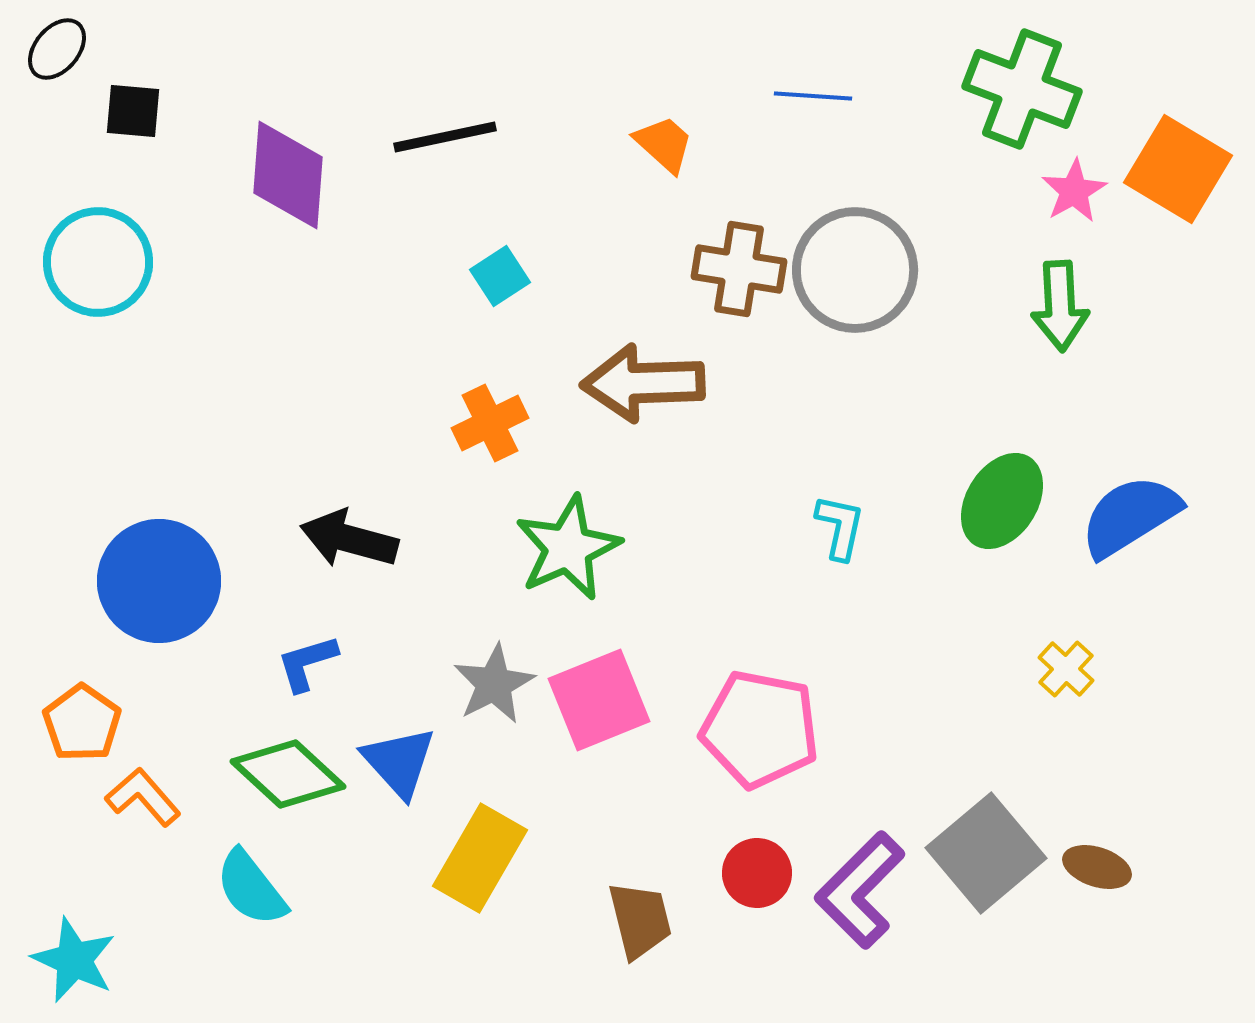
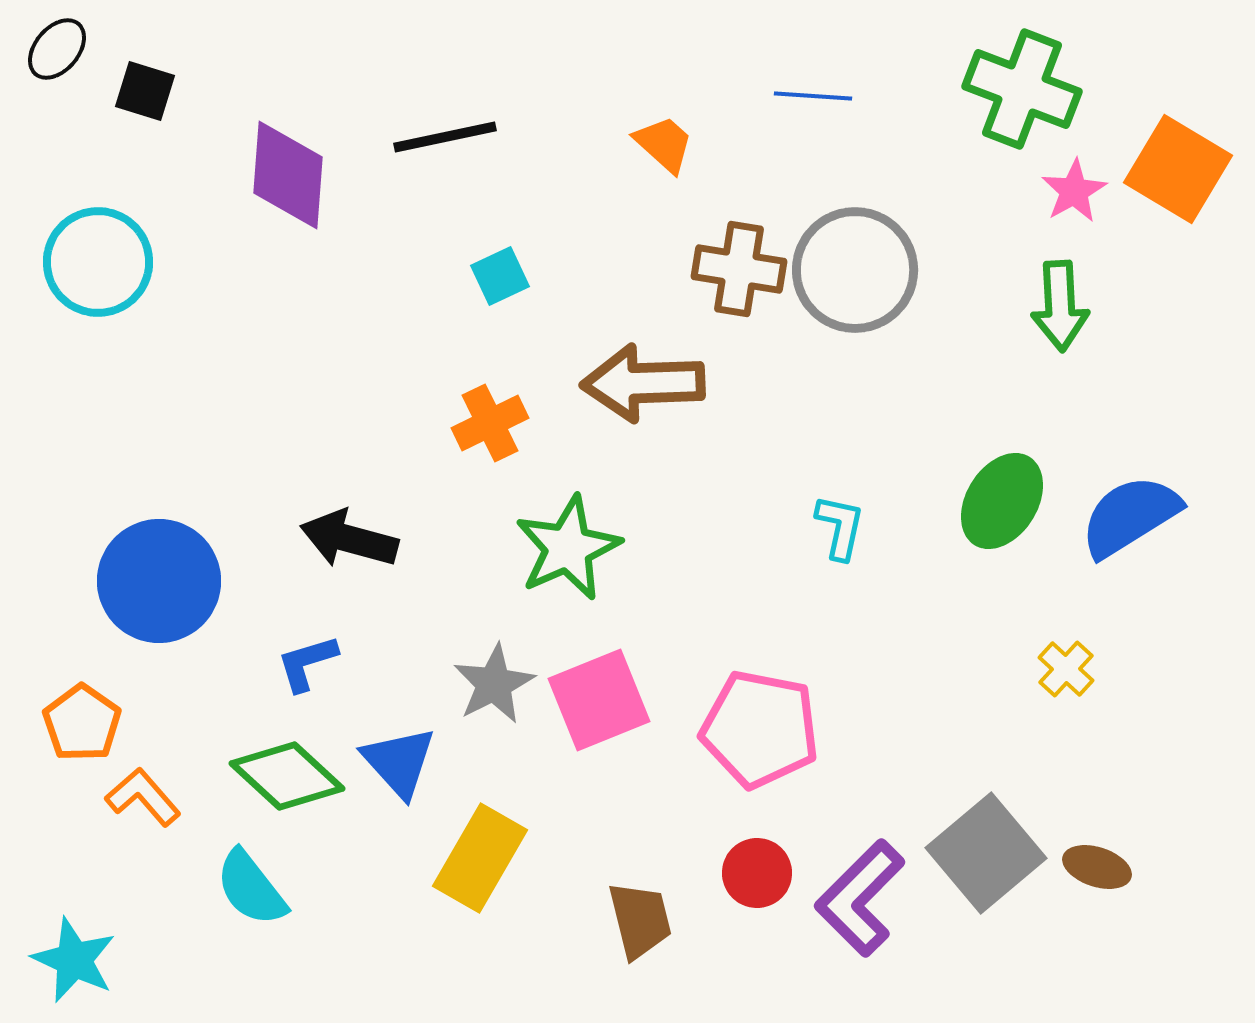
black square: moved 12 px right, 20 px up; rotated 12 degrees clockwise
cyan square: rotated 8 degrees clockwise
green diamond: moved 1 px left, 2 px down
purple L-shape: moved 8 px down
